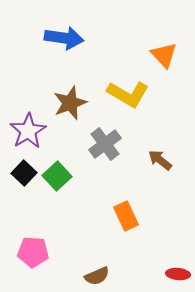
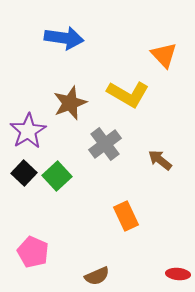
pink pentagon: rotated 20 degrees clockwise
